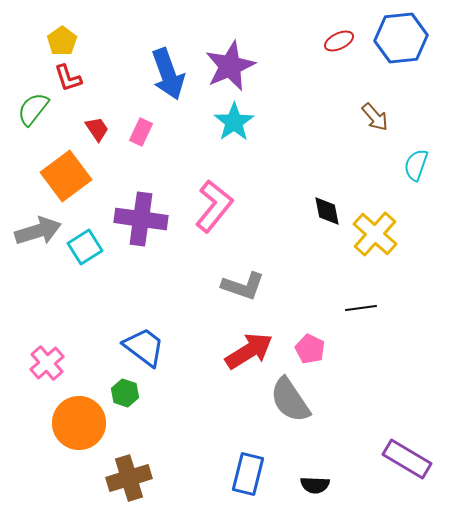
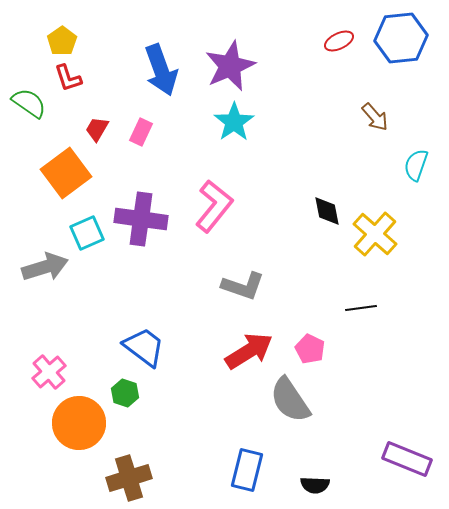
blue arrow: moved 7 px left, 4 px up
green semicircle: moved 4 px left, 6 px up; rotated 87 degrees clockwise
red trapezoid: rotated 116 degrees counterclockwise
orange square: moved 3 px up
gray arrow: moved 7 px right, 36 px down
cyan square: moved 2 px right, 14 px up; rotated 8 degrees clockwise
pink cross: moved 2 px right, 9 px down
purple rectangle: rotated 9 degrees counterclockwise
blue rectangle: moved 1 px left, 4 px up
